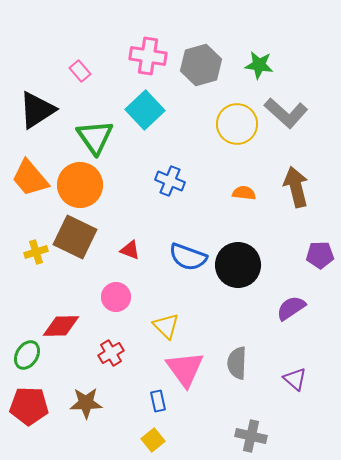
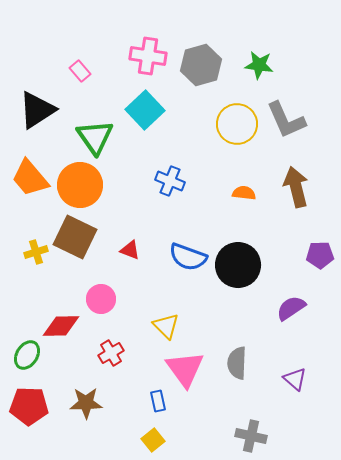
gray L-shape: moved 7 px down; rotated 24 degrees clockwise
pink circle: moved 15 px left, 2 px down
